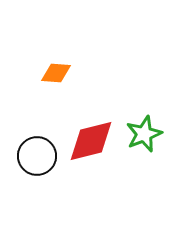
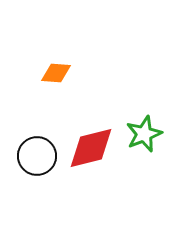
red diamond: moved 7 px down
